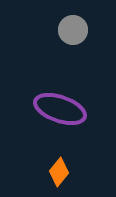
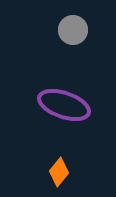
purple ellipse: moved 4 px right, 4 px up
